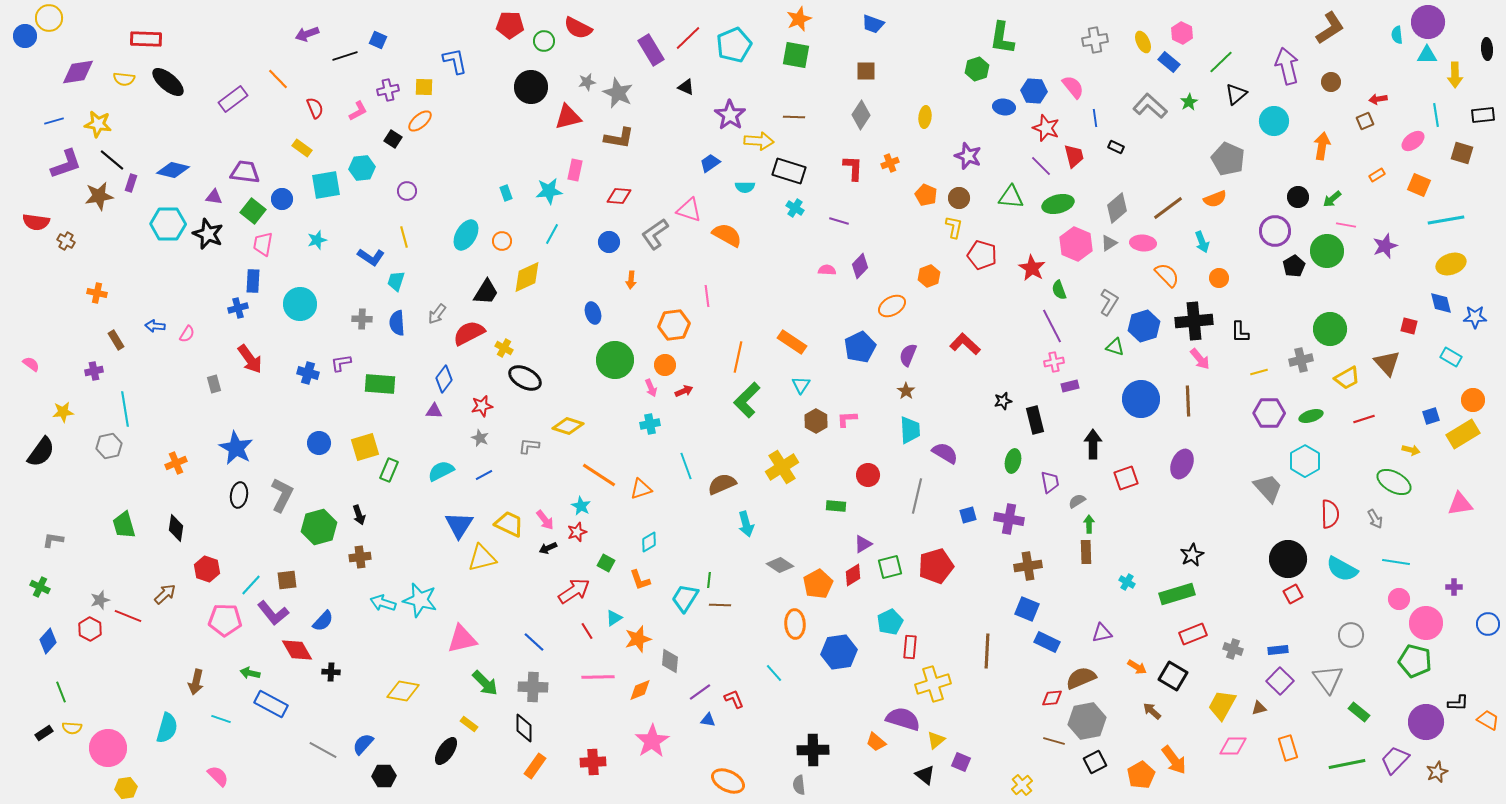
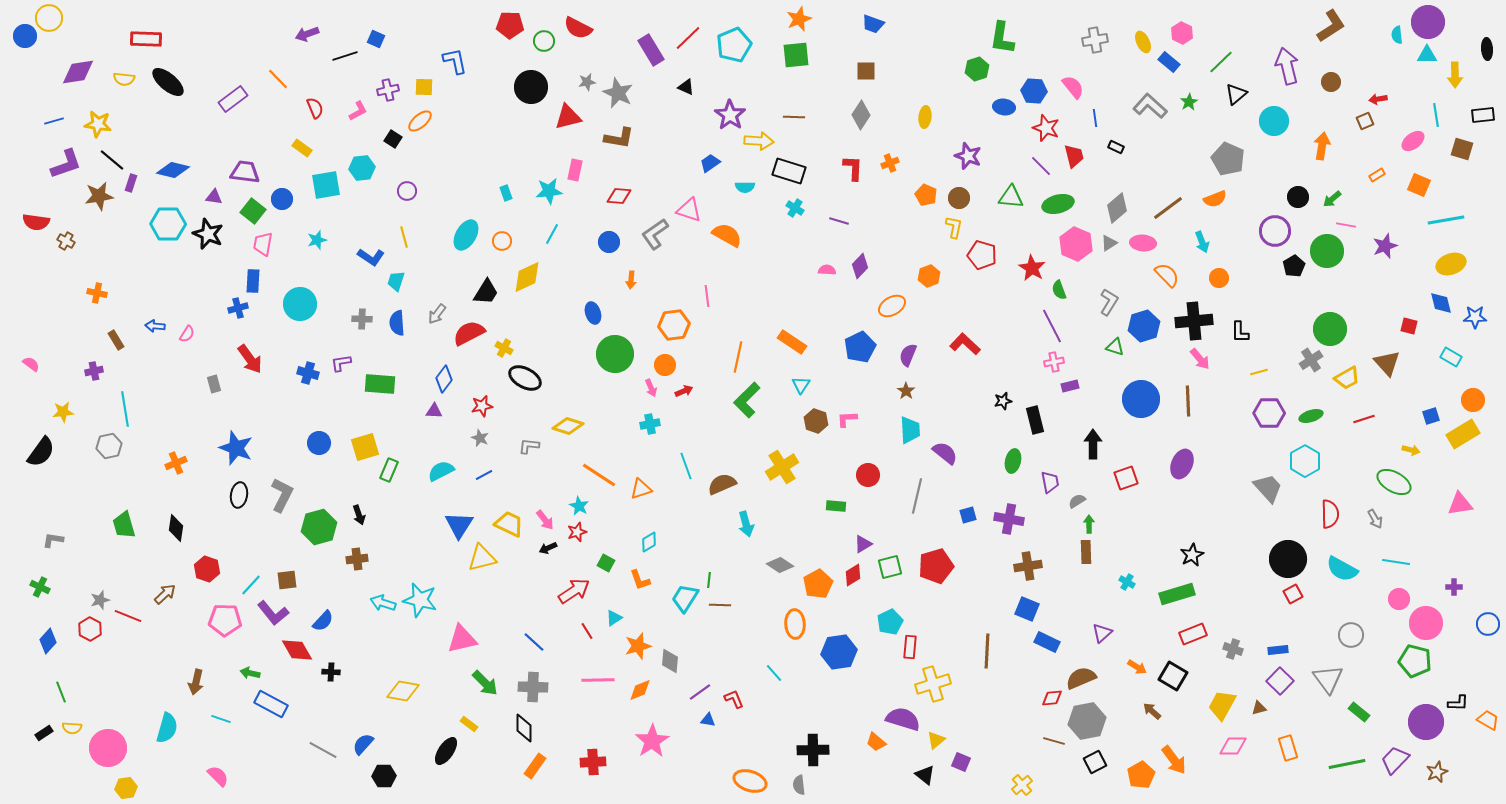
brown L-shape at (1330, 28): moved 1 px right, 2 px up
blue square at (378, 40): moved 2 px left, 1 px up
green square at (796, 55): rotated 16 degrees counterclockwise
brown square at (1462, 153): moved 4 px up
green circle at (615, 360): moved 6 px up
gray cross at (1301, 360): moved 10 px right; rotated 20 degrees counterclockwise
brown hexagon at (816, 421): rotated 10 degrees counterclockwise
blue star at (236, 448): rotated 8 degrees counterclockwise
purple semicircle at (945, 453): rotated 8 degrees clockwise
cyan star at (581, 506): moved 2 px left
brown cross at (360, 557): moved 3 px left, 2 px down
purple triangle at (1102, 633): rotated 30 degrees counterclockwise
orange star at (638, 639): moved 7 px down
pink line at (598, 677): moved 3 px down
orange ellipse at (728, 781): moved 22 px right; rotated 8 degrees counterclockwise
